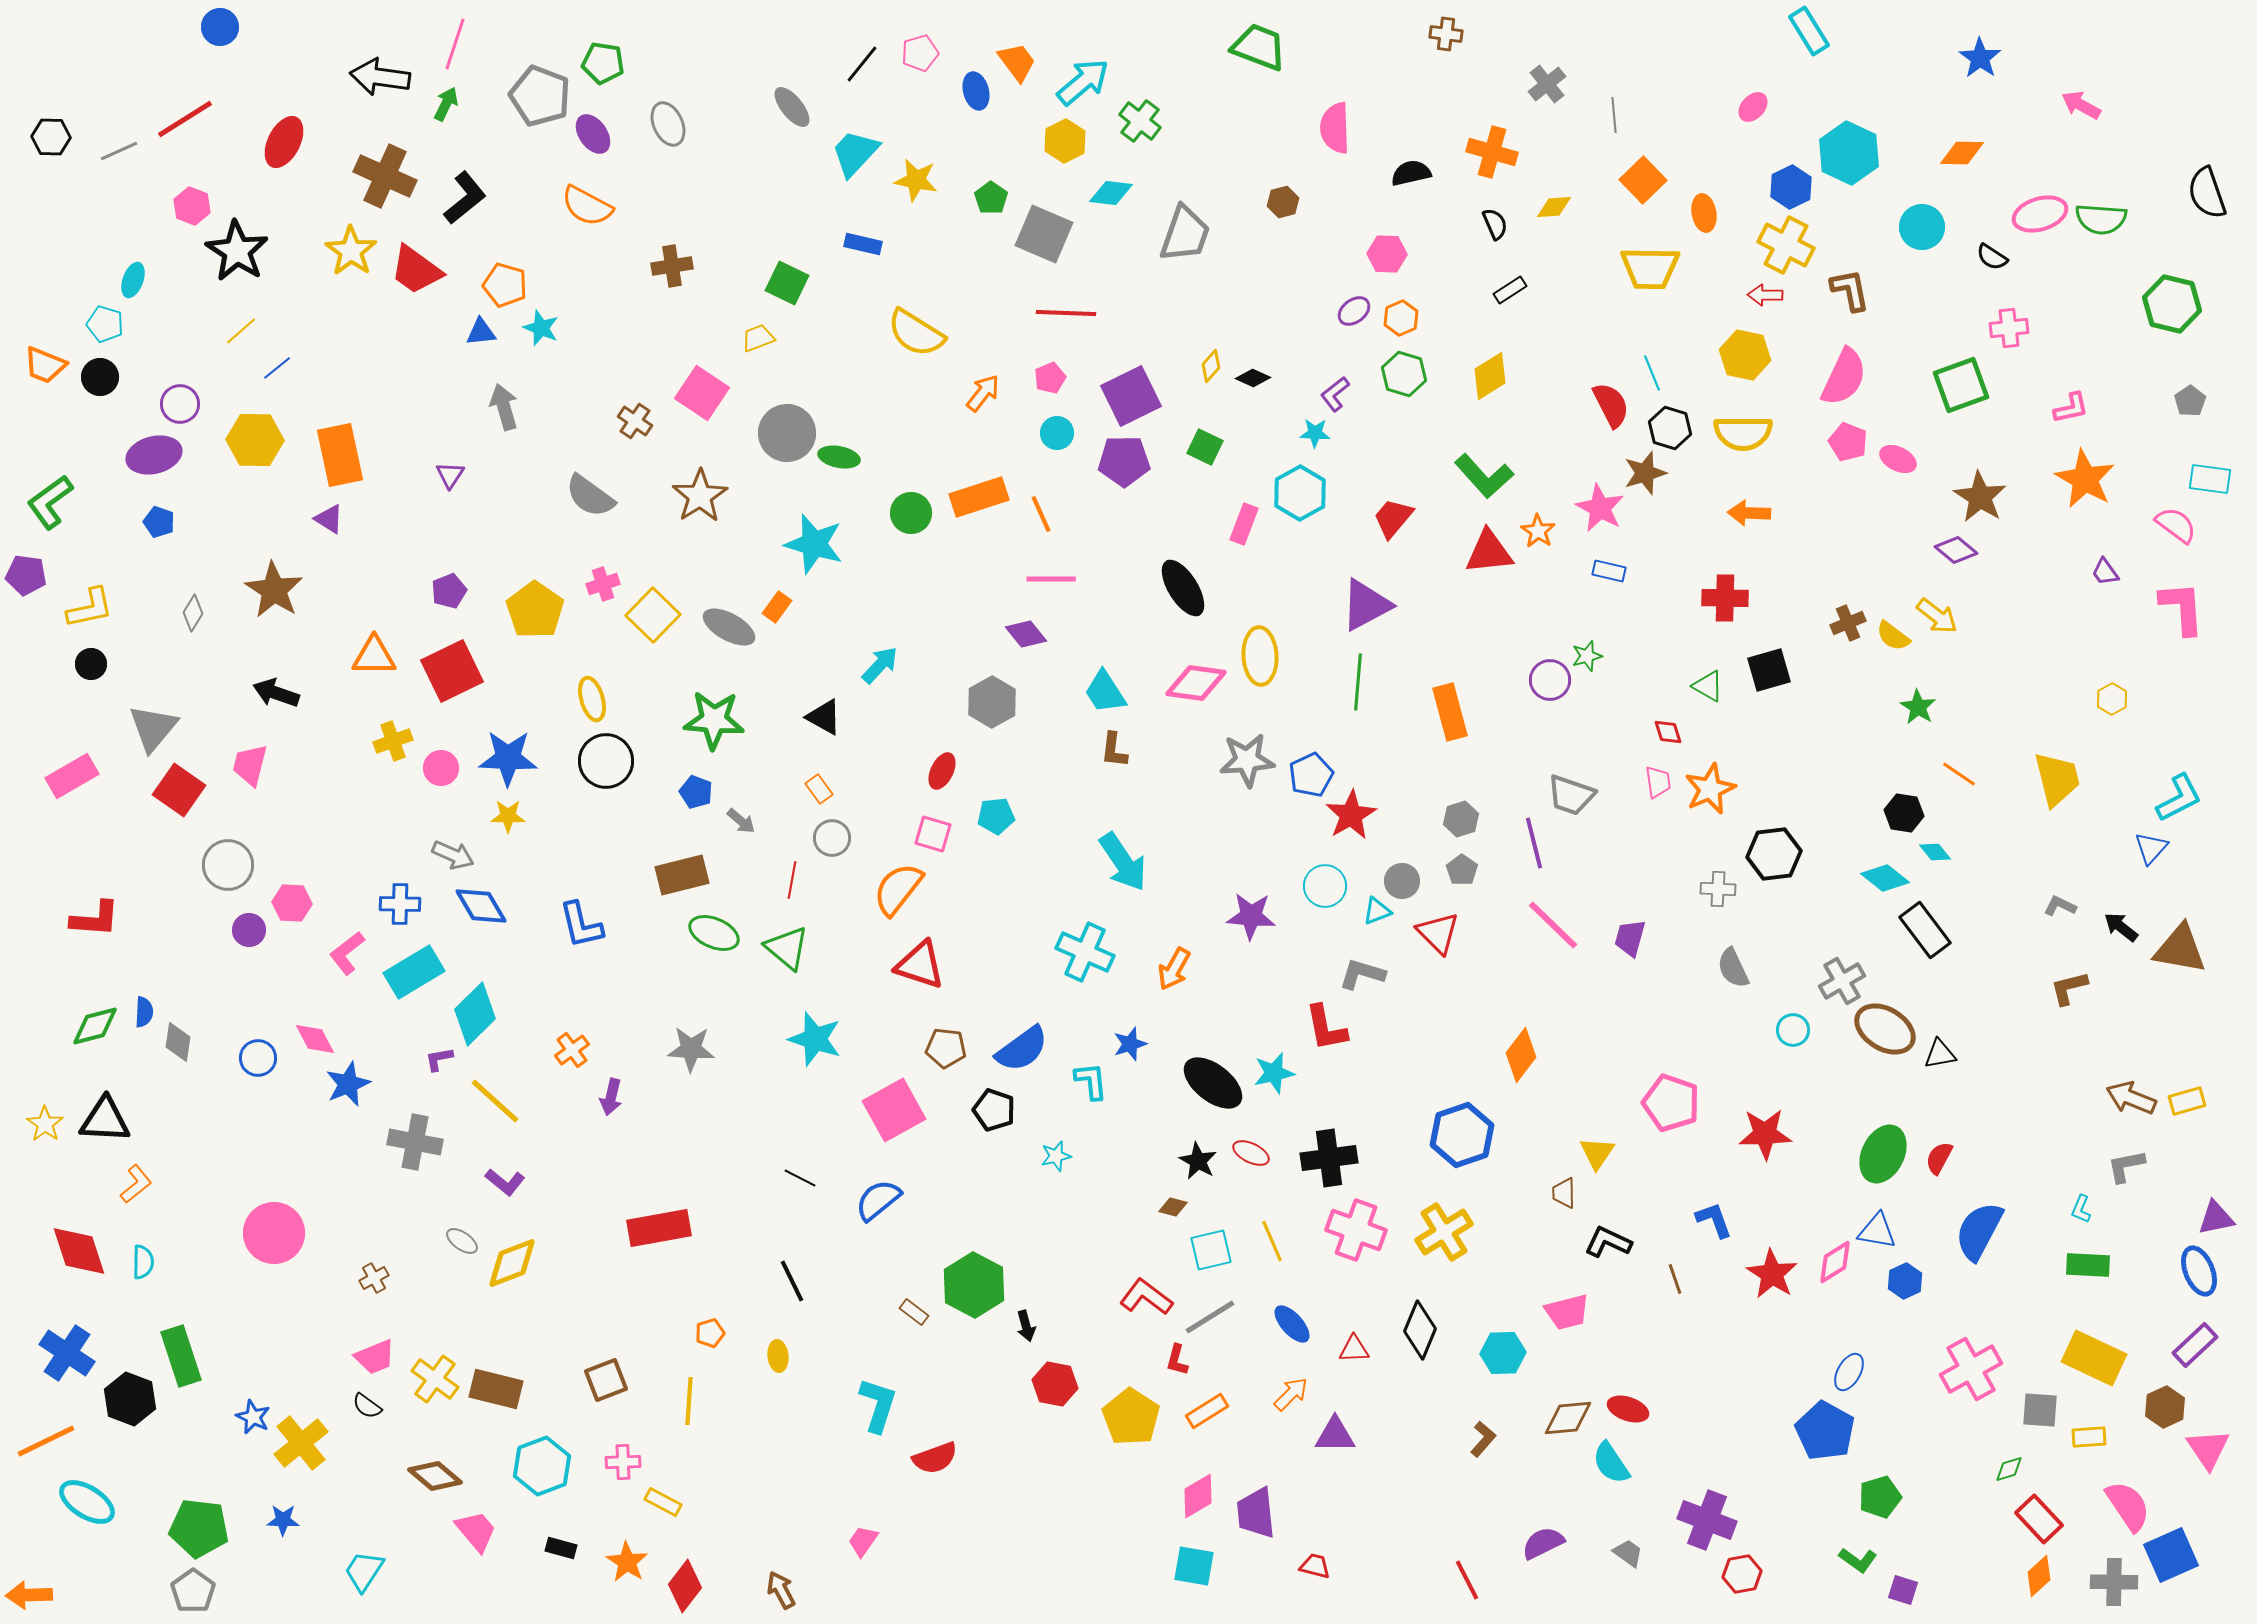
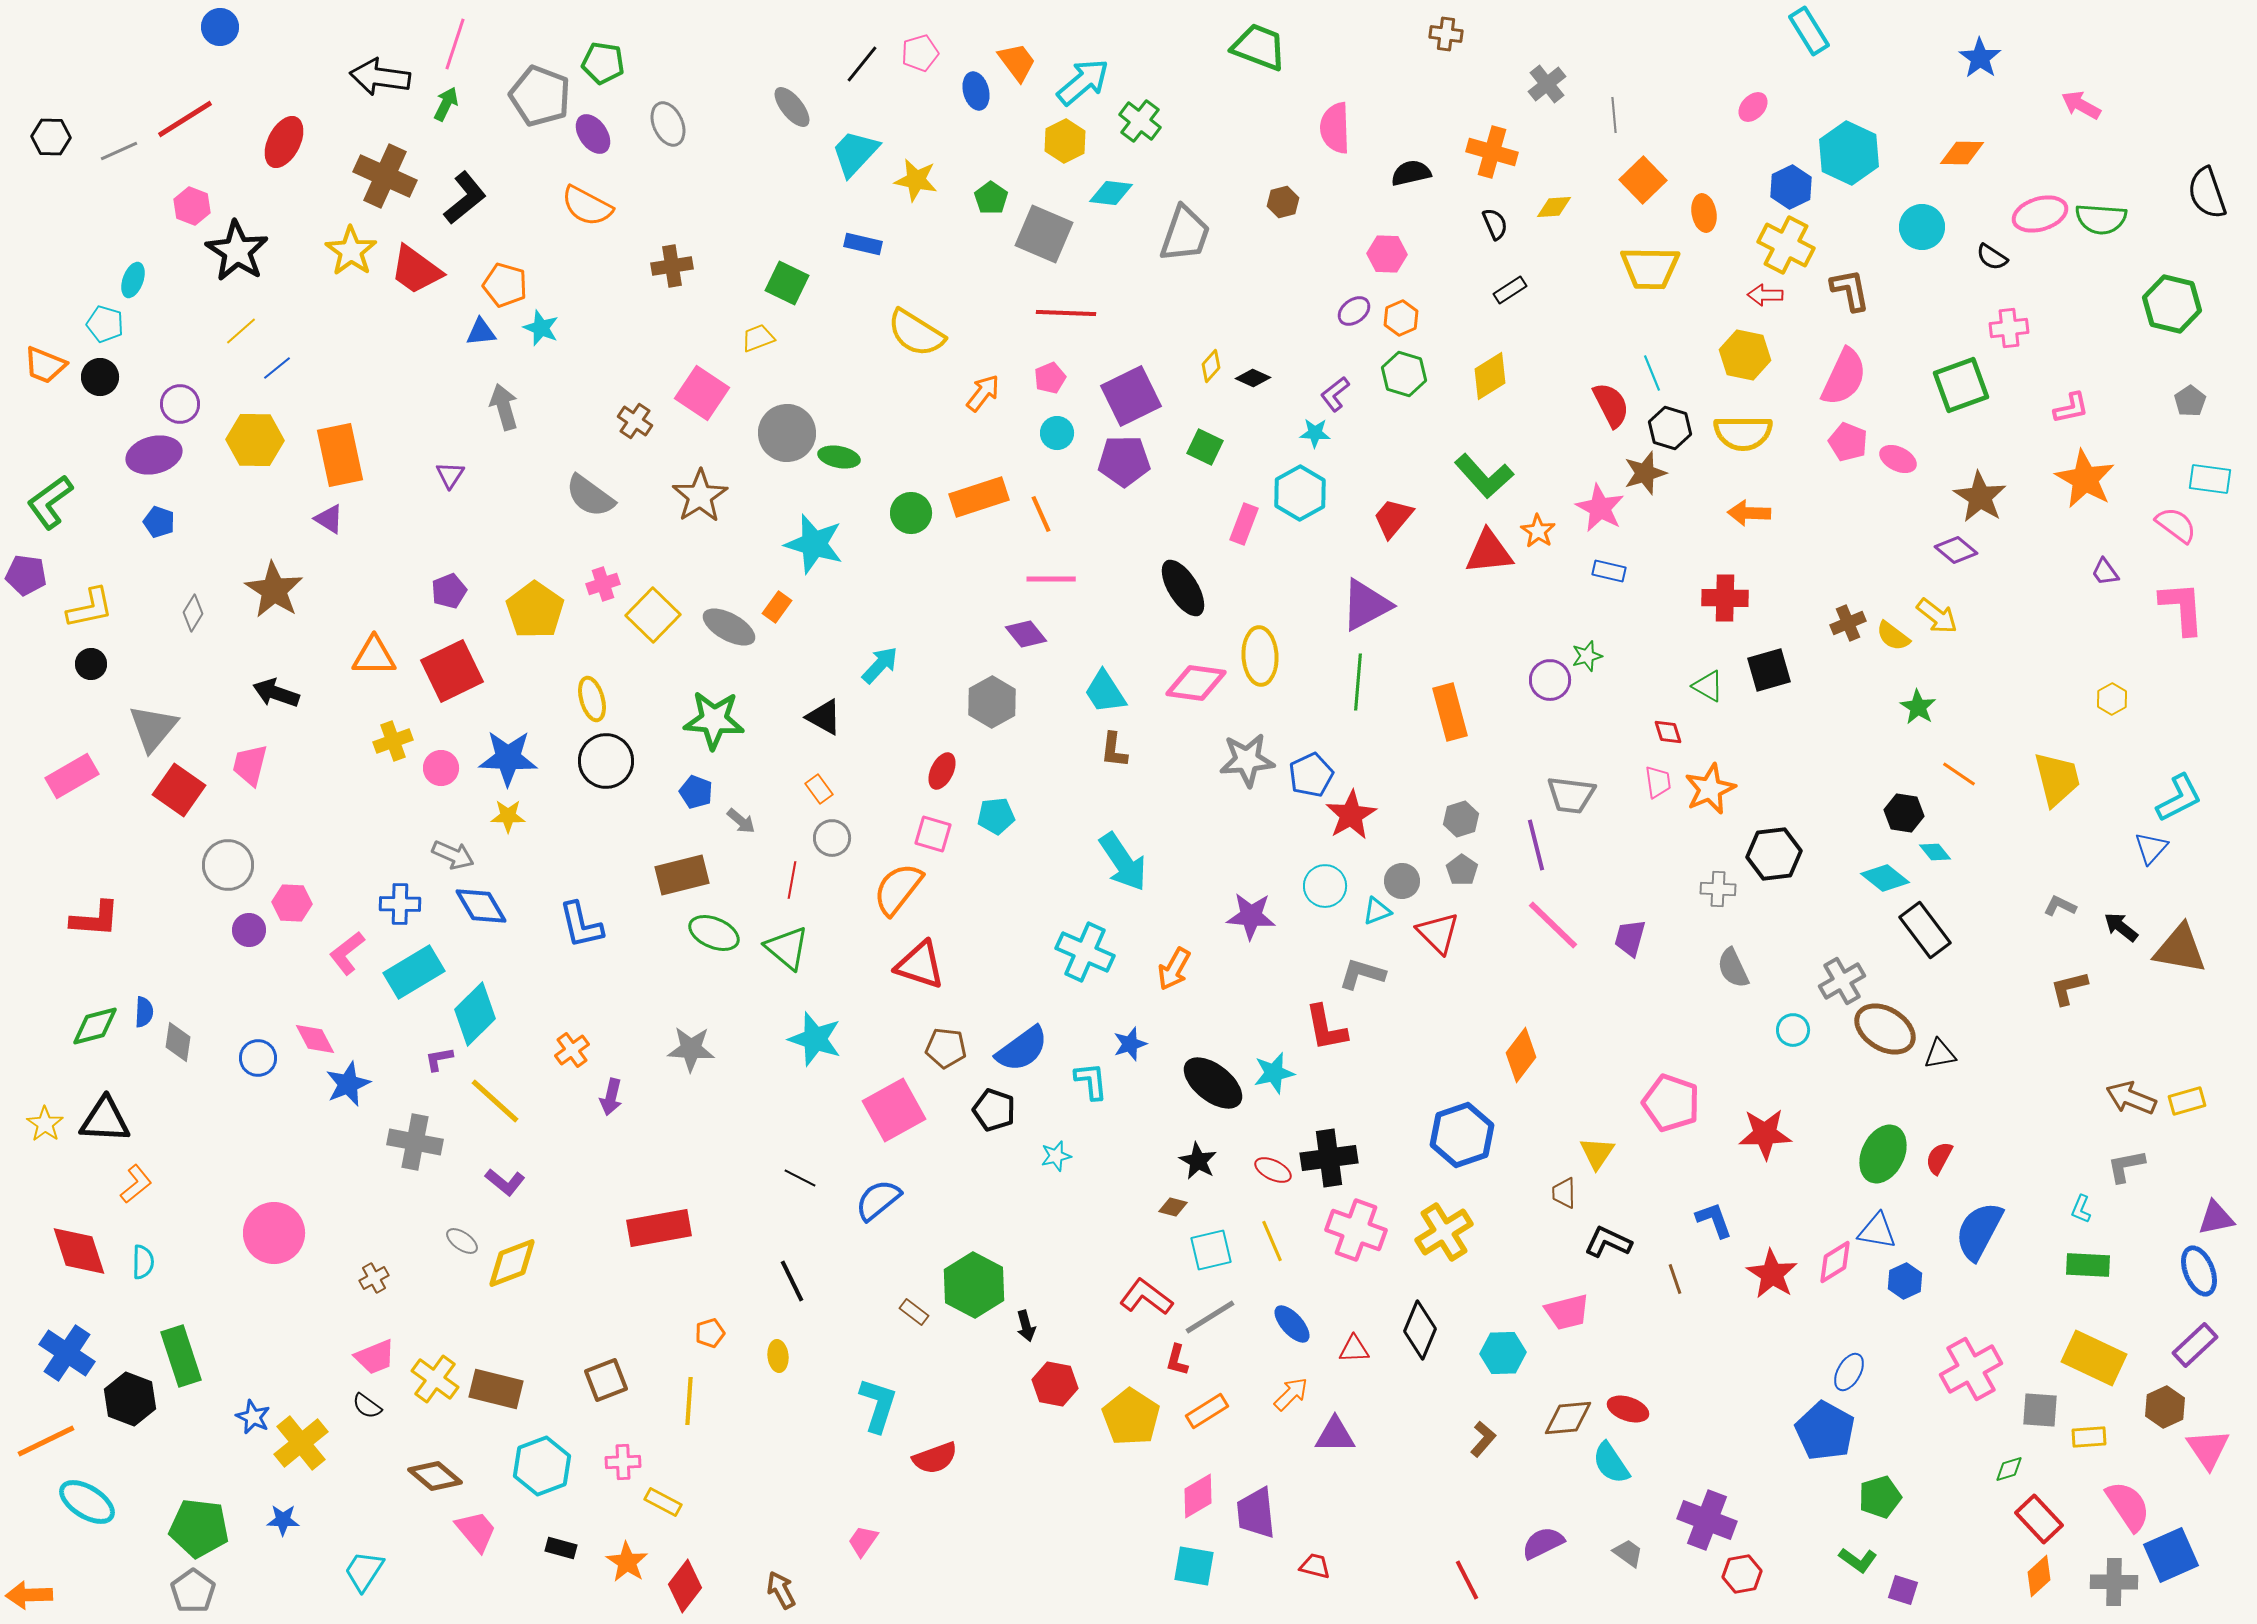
gray trapezoid at (1571, 795): rotated 12 degrees counterclockwise
purple line at (1534, 843): moved 2 px right, 2 px down
red ellipse at (1251, 1153): moved 22 px right, 17 px down
